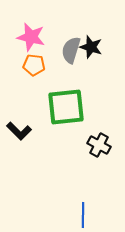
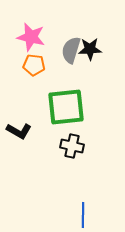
black star: moved 1 px left, 2 px down; rotated 20 degrees counterclockwise
black L-shape: rotated 15 degrees counterclockwise
black cross: moved 27 px left, 1 px down; rotated 15 degrees counterclockwise
